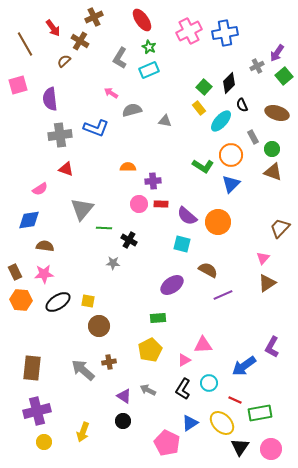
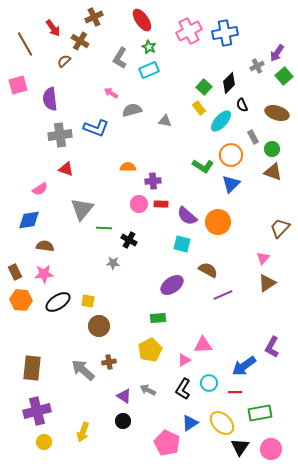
red line at (235, 400): moved 8 px up; rotated 24 degrees counterclockwise
